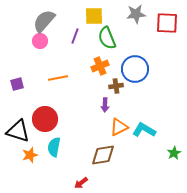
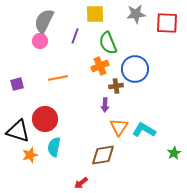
yellow square: moved 1 px right, 2 px up
gray semicircle: rotated 15 degrees counterclockwise
green semicircle: moved 1 px right, 5 px down
orange triangle: rotated 30 degrees counterclockwise
